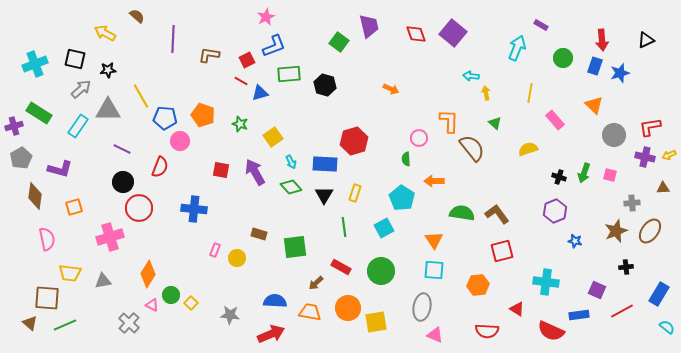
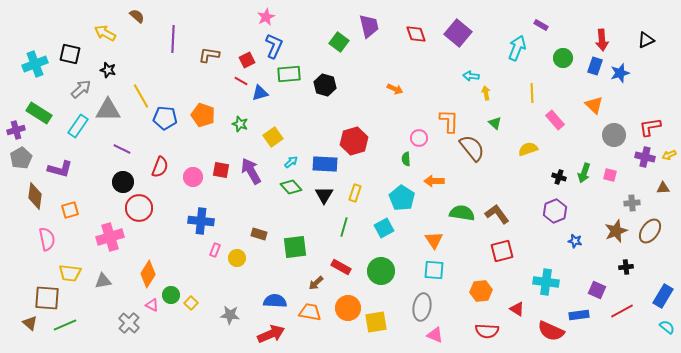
purple square at (453, 33): moved 5 px right
blue L-shape at (274, 46): rotated 45 degrees counterclockwise
black square at (75, 59): moved 5 px left, 5 px up
black star at (108, 70): rotated 21 degrees clockwise
orange arrow at (391, 89): moved 4 px right
yellow line at (530, 93): moved 2 px right; rotated 12 degrees counterclockwise
purple cross at (14, 126): moved 2 px right, 4 px down
pink circle at (180, 141): moved 13 px right, 36 px down
cyan arrow at (291, 162): rotated 104 degrees counterclockwise
purple arrow at (255, 172): moved 4 px left, 1 px up
orange square at (74, 207): moved 4 px left, 3 px down
blue cross at (194, 209): moved 7 px right, 12 px down
green line at (344, 227): rotated 24 degrees clockwise
orange hexagon at (478, 285): moved 3 px right, 6 px down
blue rectangle at (659, 294): moved 4 px right, 2 px down
